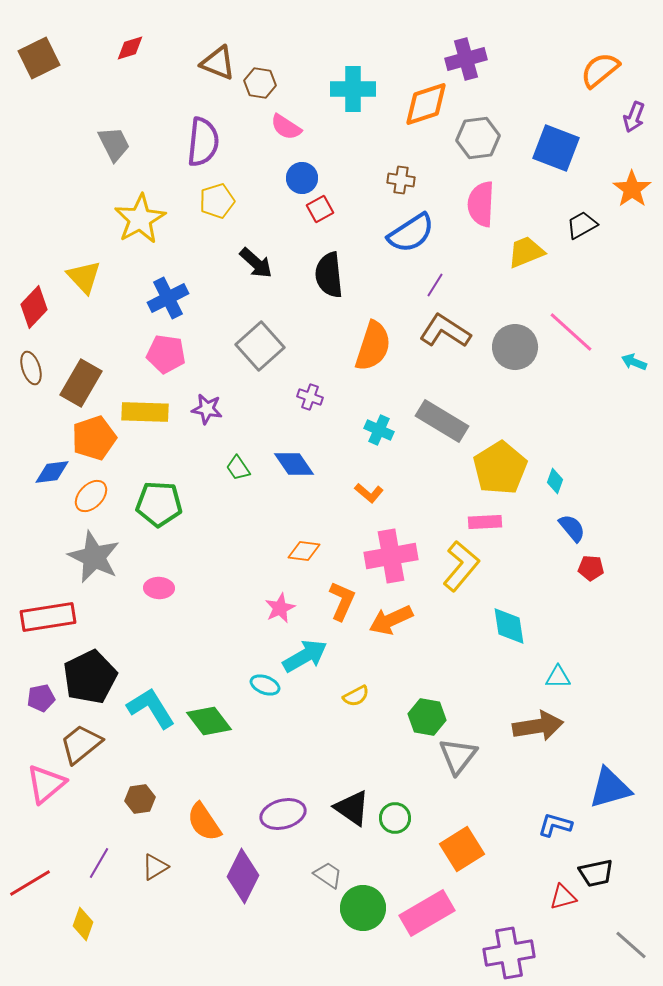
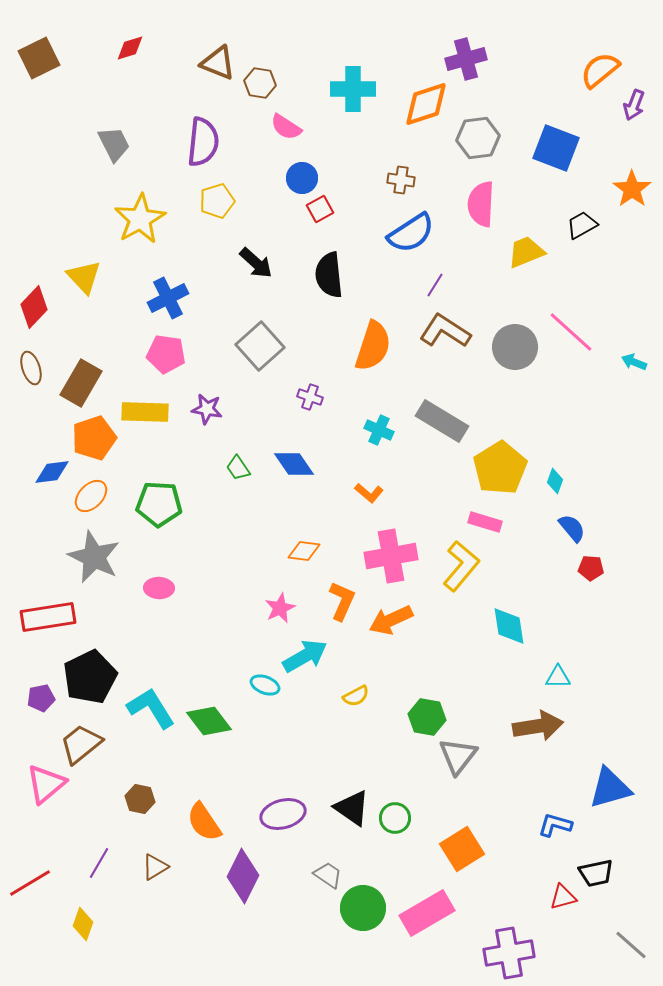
purple arrow at (634, 117): moved 12 px up
pink rectangle at (485, 522): rotated 20 degrees clockwise
brown hexagon at (140, 799): rotated 20 degrees clockwise
